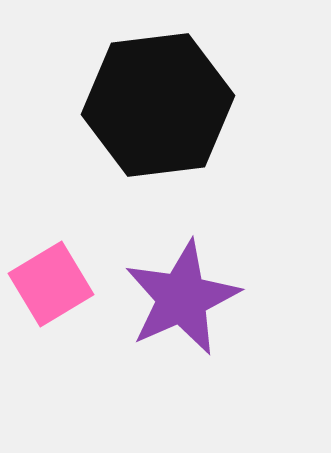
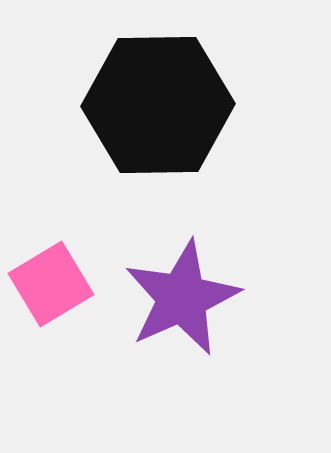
black hexagon: rotated 6 degrees clockwise
